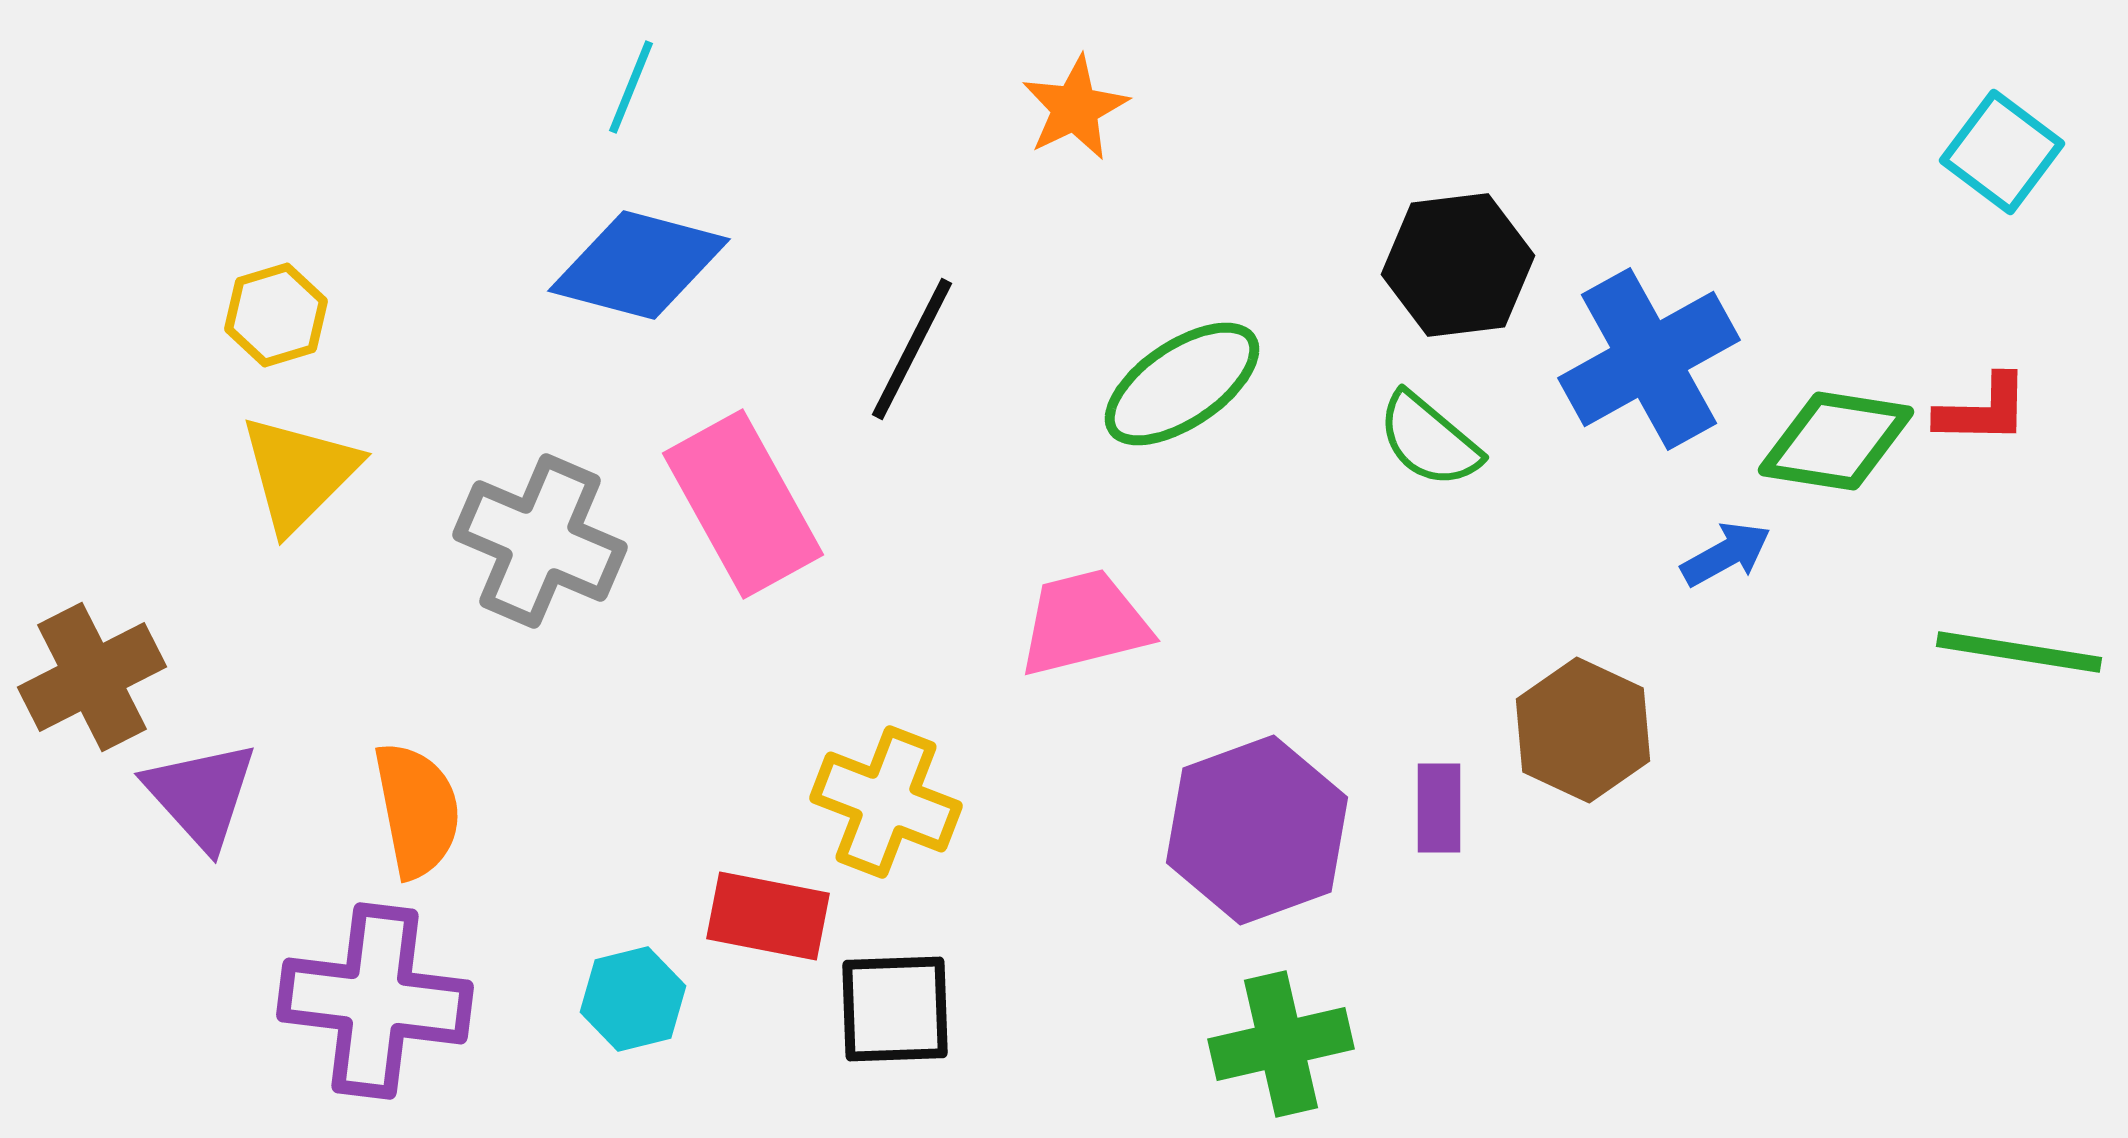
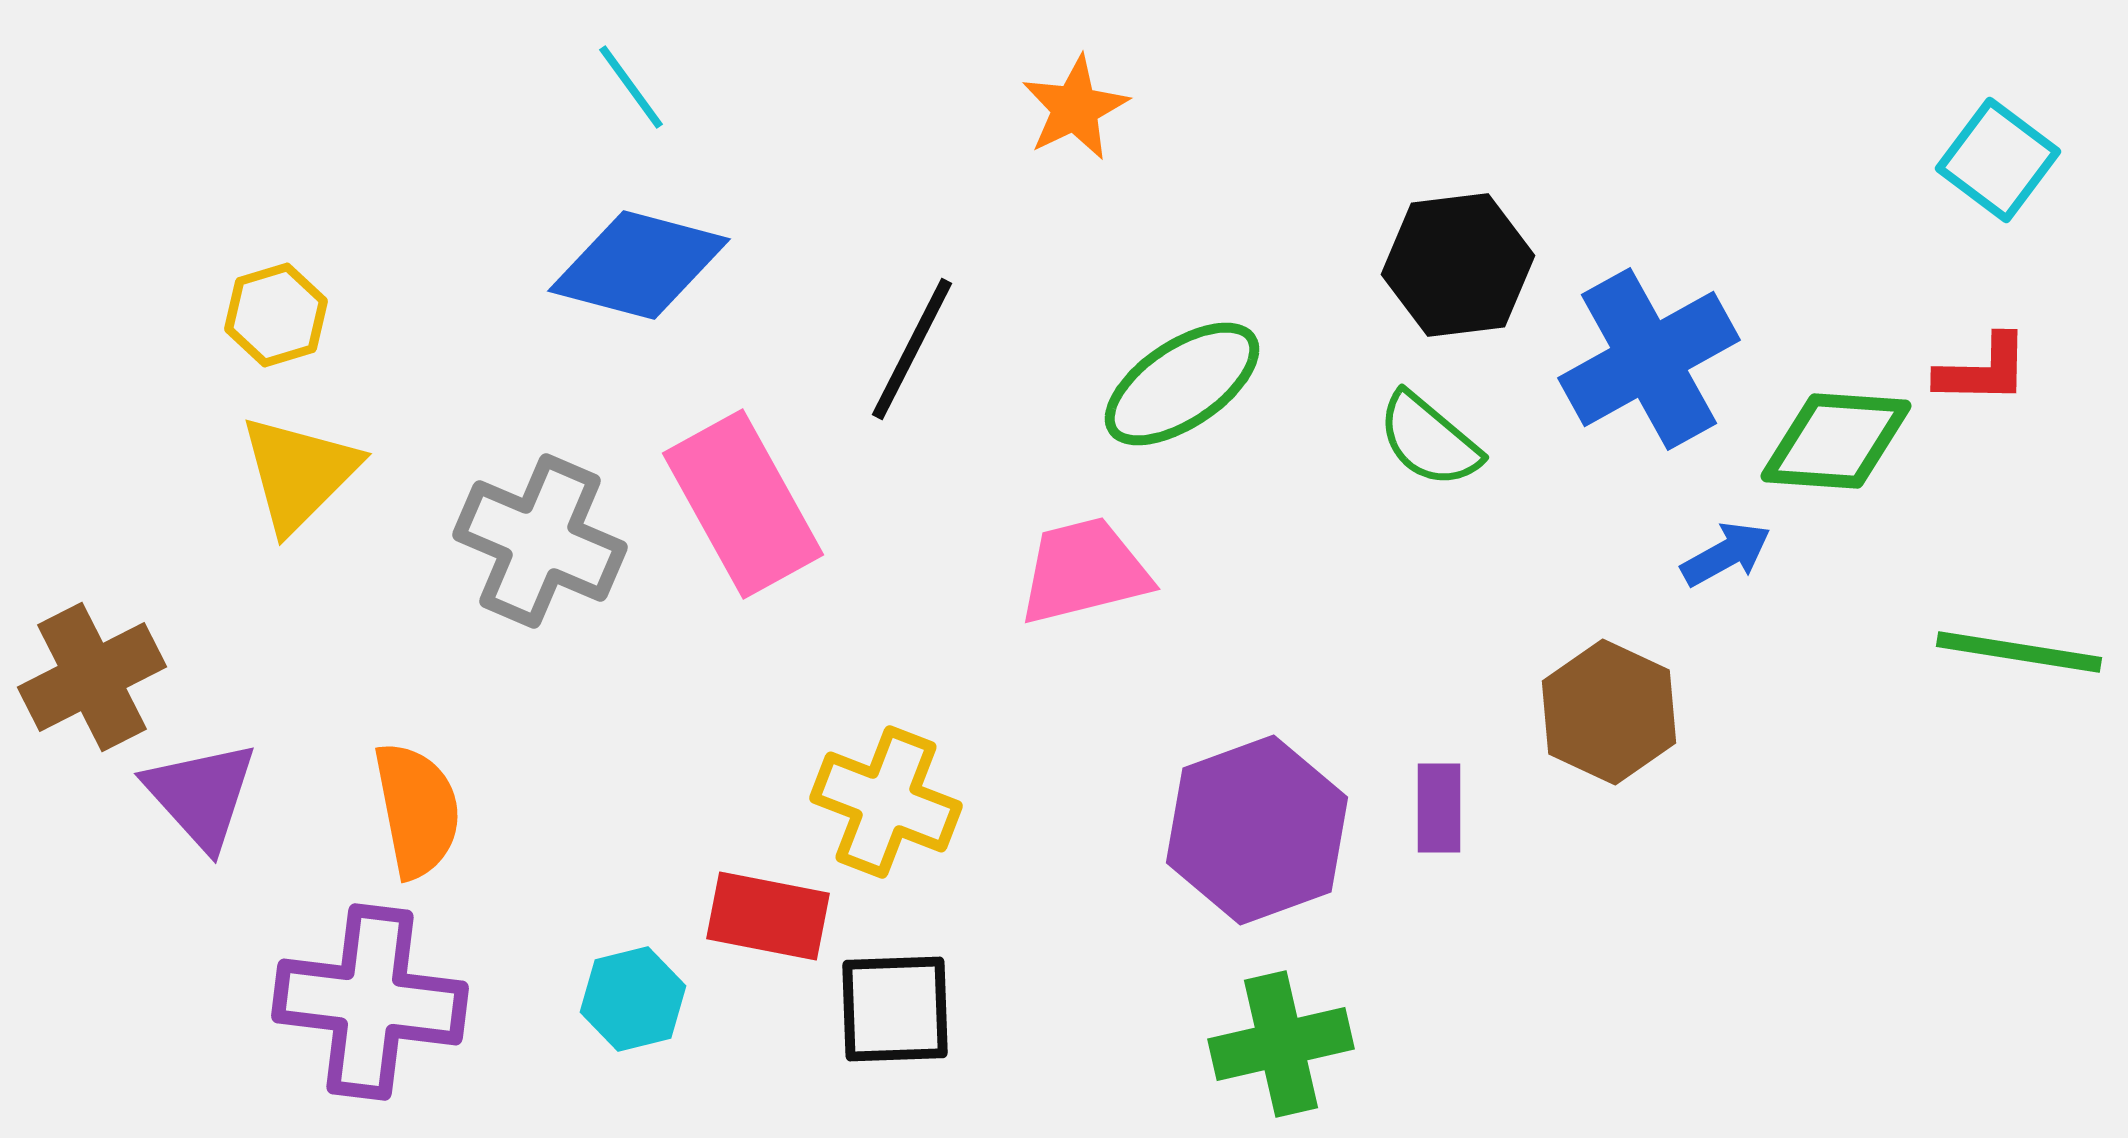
cyan line: rotated 58 degrees counterclockwise
cyan square: moved 4 px left, 8 px down
red L-shape: moved 40 px up
green diamond: rotated 5 degrees counterclockwise
pink trapezoid: moved 52 px up
brown hexagon: moved 26 px right, 18 px up
purple cross: moved 5 px left, 1 px down
